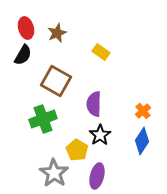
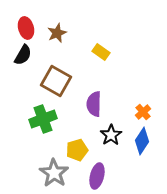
orange cross: moved 1 px down
black star: moved 11 px right
yellow pentagon: rotated 25 degrees clockwise
